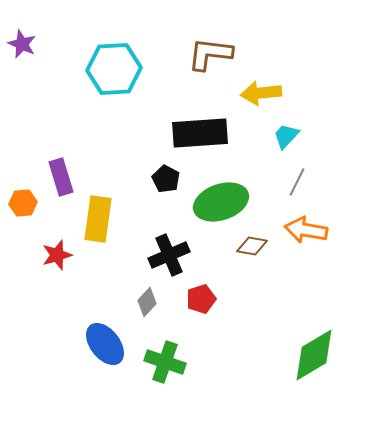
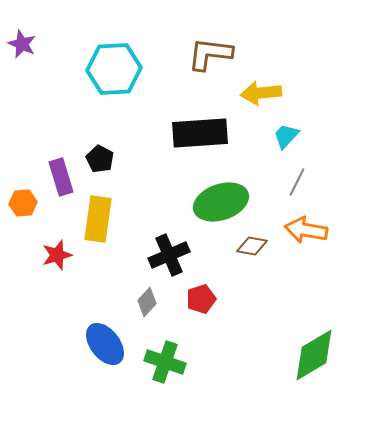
black pentagon: moved 66 px left, 20 px up
